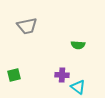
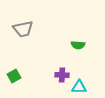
gray trapezoid: moved 4 px left, 3 px down
green square: moved 1 px down; rotated 16 degrees counterclockwise
cyan triangle: moved 1 px right; rotated 35 degrees counterclockwise
